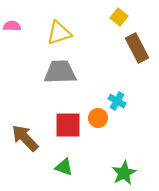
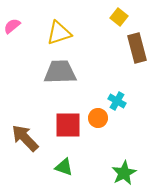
pink semicircle: rotated 42 degrees counterclockwise
brown rectangle: rotated 12 degrees clockwise
